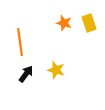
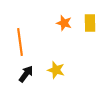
yellow rectangle: moved 1 px right; rotated 18 degrees clockwise
